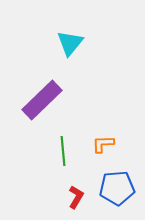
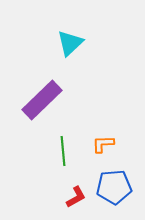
cyan triangle: rotated 8 degrees clockwise
blue pentagon: moved 3 px left, 1 px up
red L-shape: rotated 30 degrees clockwise
